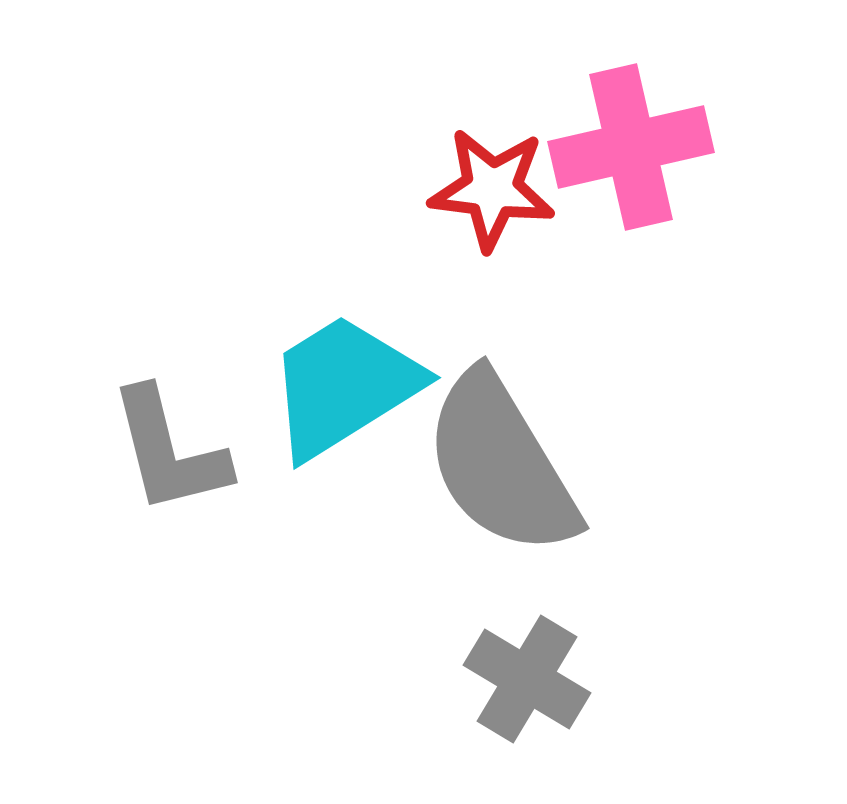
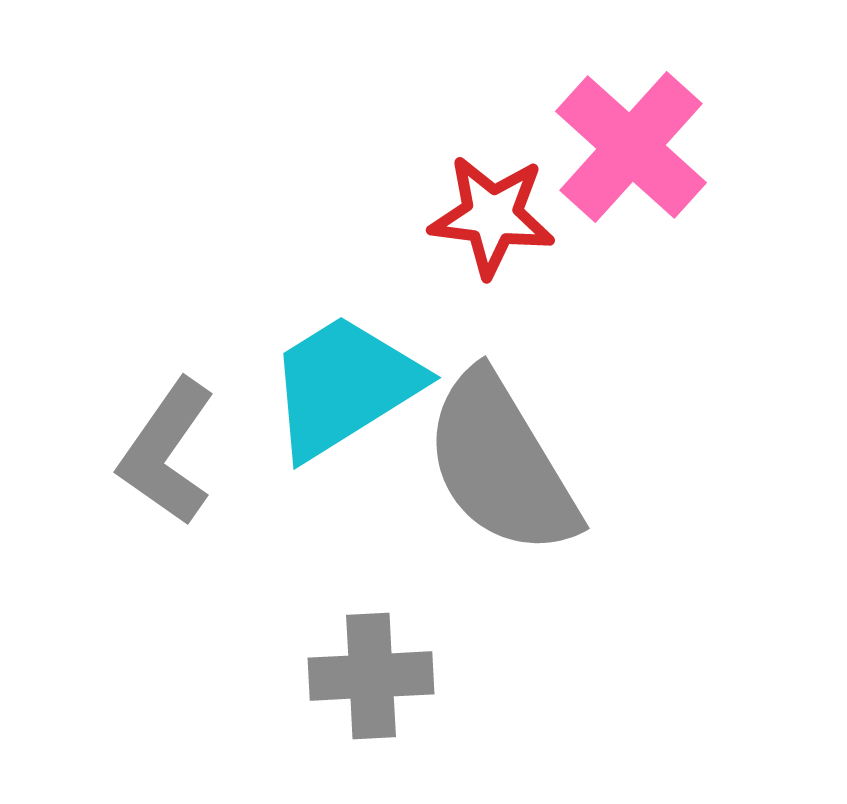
pink cross: rotated 35 degrees counterclockwise
red star: moved 27 px down
gray L-shape: moved 2 px left, 1 px down; rotated 49 degrees clockwise
gray cross: moved 156 px left, 3 px up; rotated 34 degrees counterclockwise
